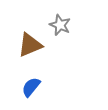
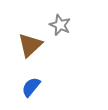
brown triangle: rotated 20 degrees counterclockwise
